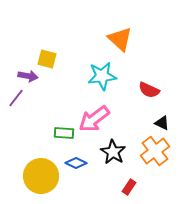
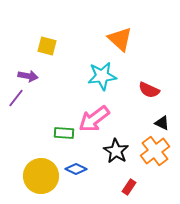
yellow square: moved 13 px up
black star: moved 3 px right, 1 px up
blue diamond: moved 6 px down
